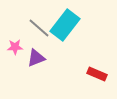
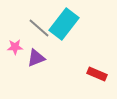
cyan rectangle: moved 1 px left, 1 px up
